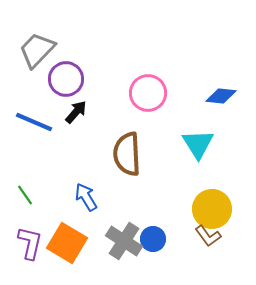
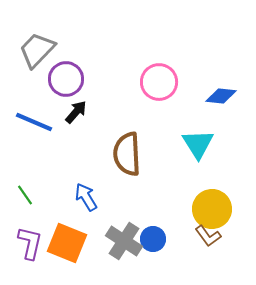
pink circle: moved 11 px right, 11 px up
orange square: rotated 9 degrees counterclockwise
